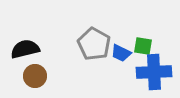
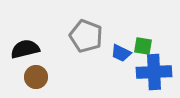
gray pentagon: moved 8 px left, 8 px up; rotated 8 degrees counterclockwise
brown circle: moved 1 px right, 1 px down
